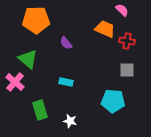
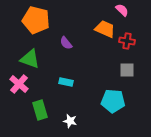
orange pentagon: rotated 16 degrees clockwise
green triangle: moved 2 px right; rotated 20 degrees counterclockwise
pink cross: moved 4 px right, 2 px down
